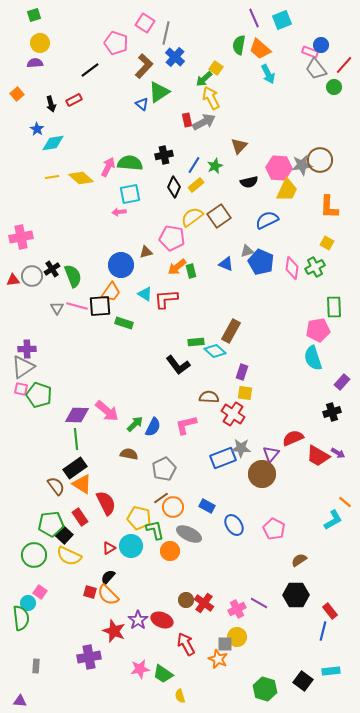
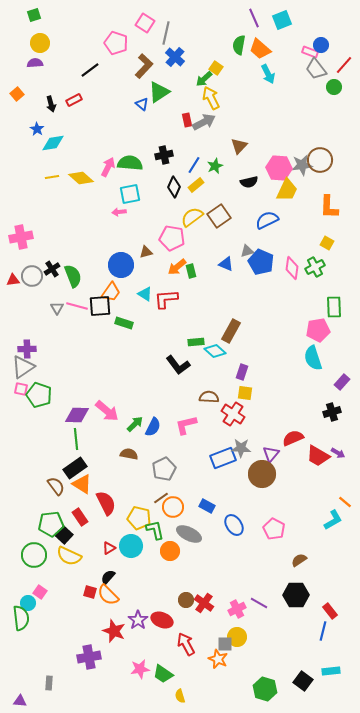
gray rectangle at (36, 666): moved 13 px right, 17 px down
